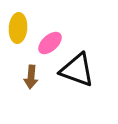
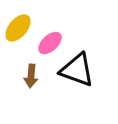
yellow ellipse: rotated 36 degrees clockwise
brown arrow: moved 1 px up
